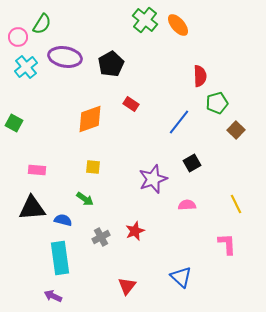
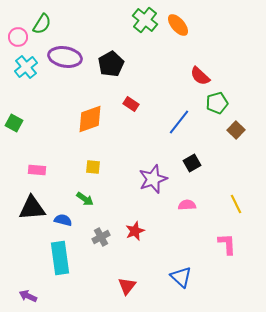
red semicircle: rotated 135 degrees clockwise
purple arrow: moved 25 px left
